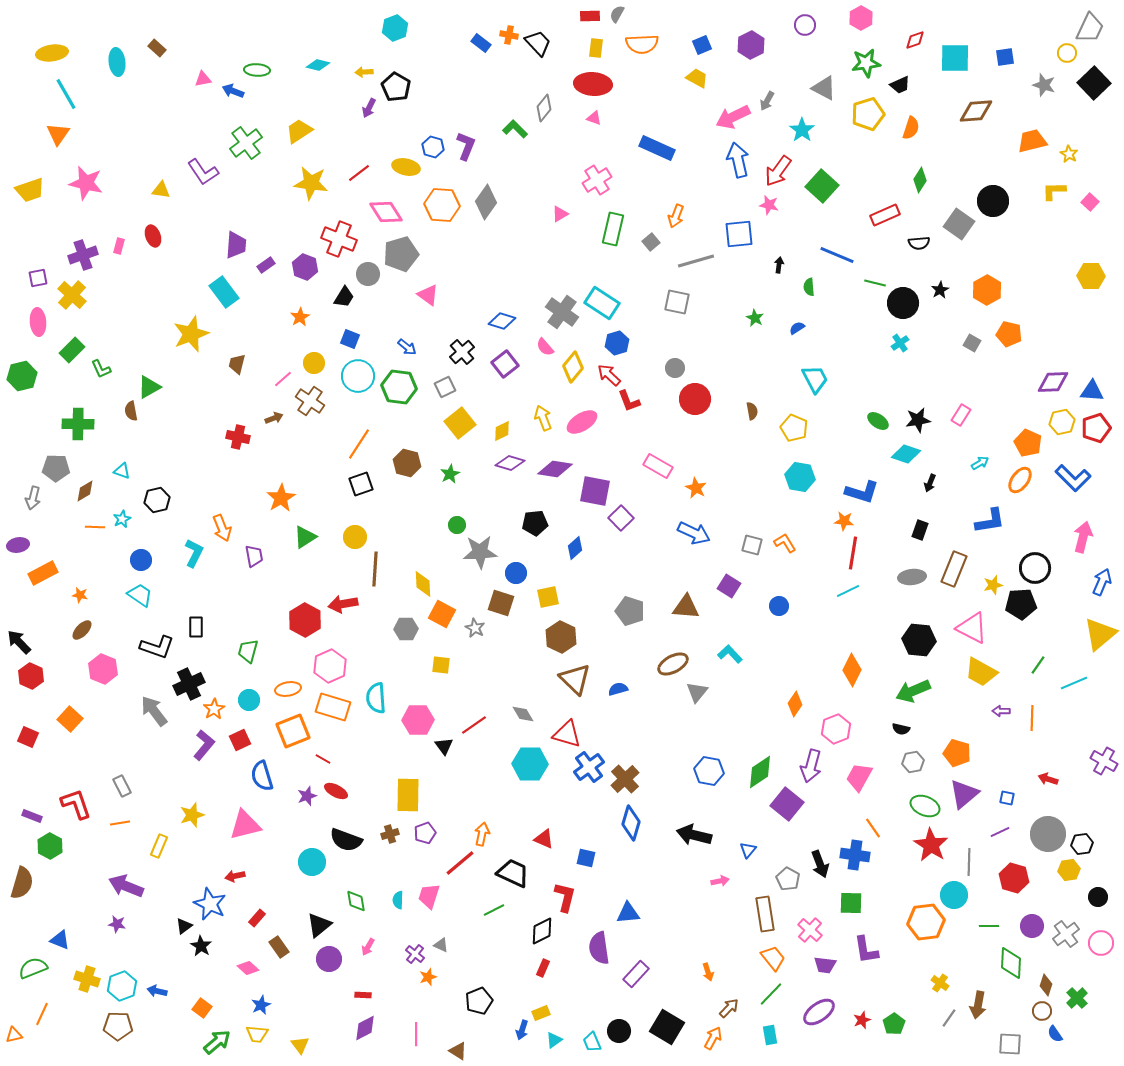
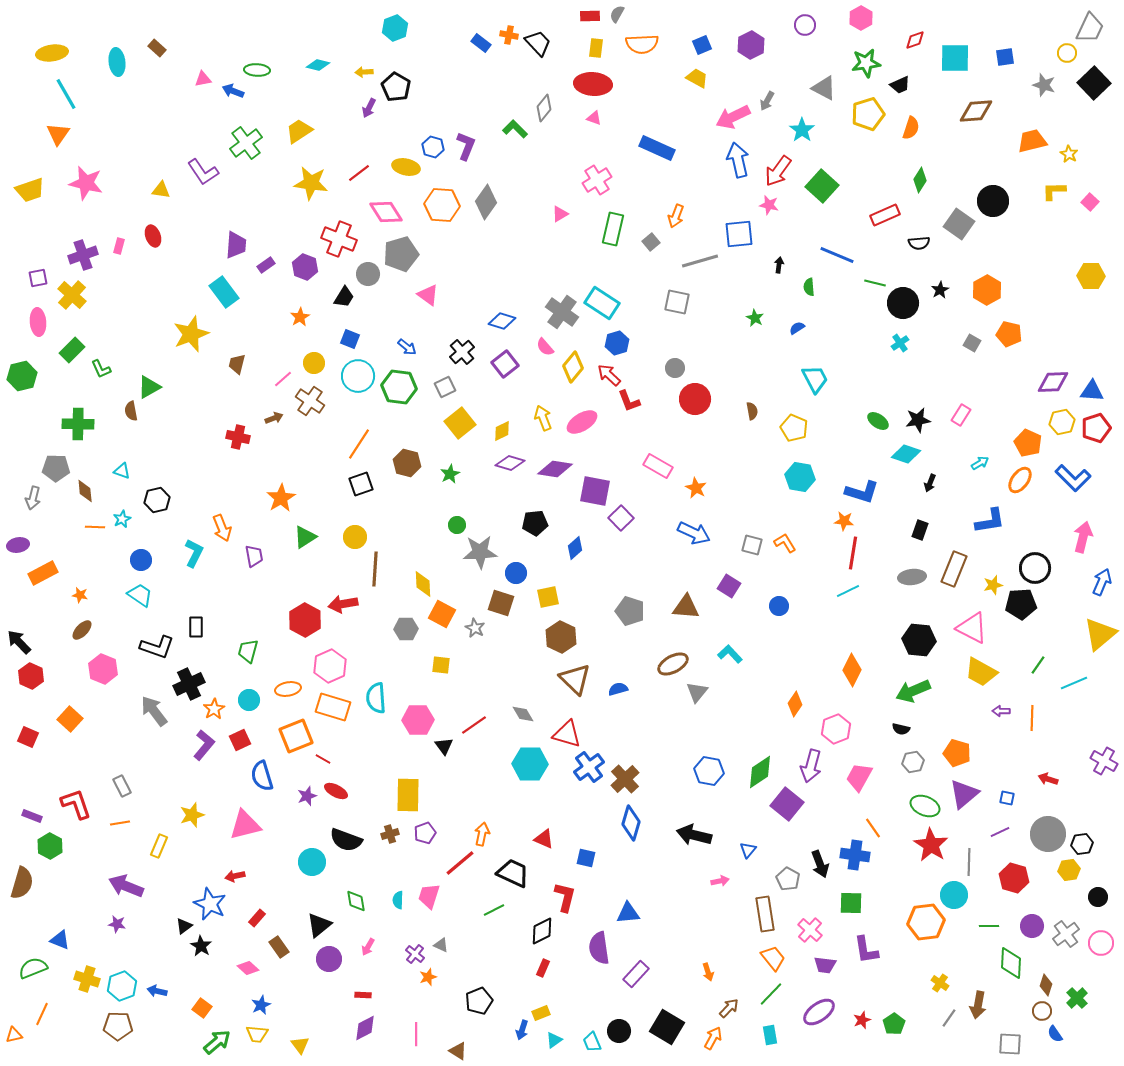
gray line at (696, 261): moved 4 px right
brown diamond at (85, 491): rotated 65 degrees counterclockwise
orange square at (293, 731): moved 3 px right, 5 px down
